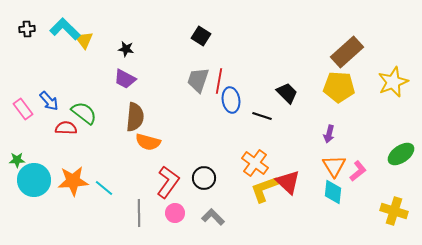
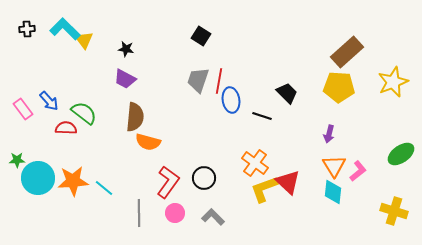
cyan circle: moved 4 px right, 2 px up
